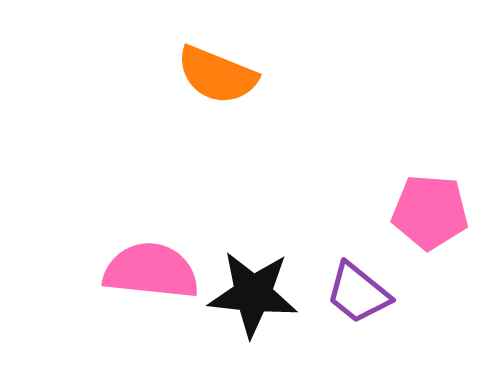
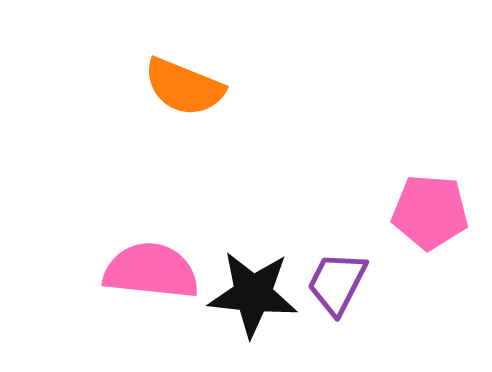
orange semicircle: moved 33 px left, 12 px down
purple trapezoid: moved 21 px left, 10 px up; rotated 78 degrees clockwise
